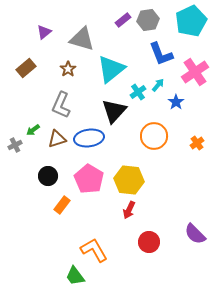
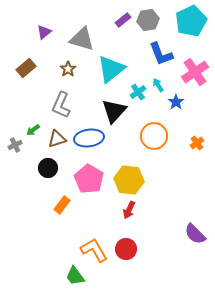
cyan arrow: rotated 72 degrees counterclockwise
black circle: moved 8 px up
red circle: moved 23 px left, 7 px down
